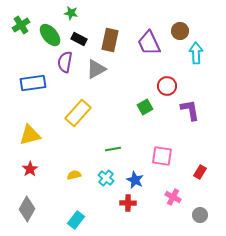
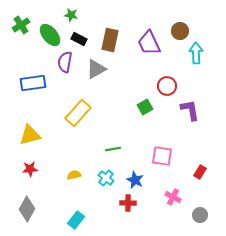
green star: moved 2 px down
red star: rotated 28 degrees clockwise
